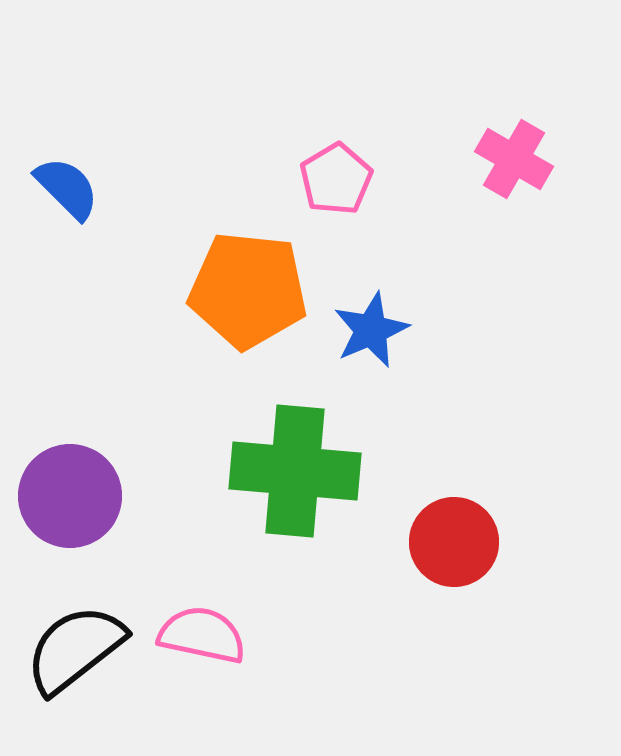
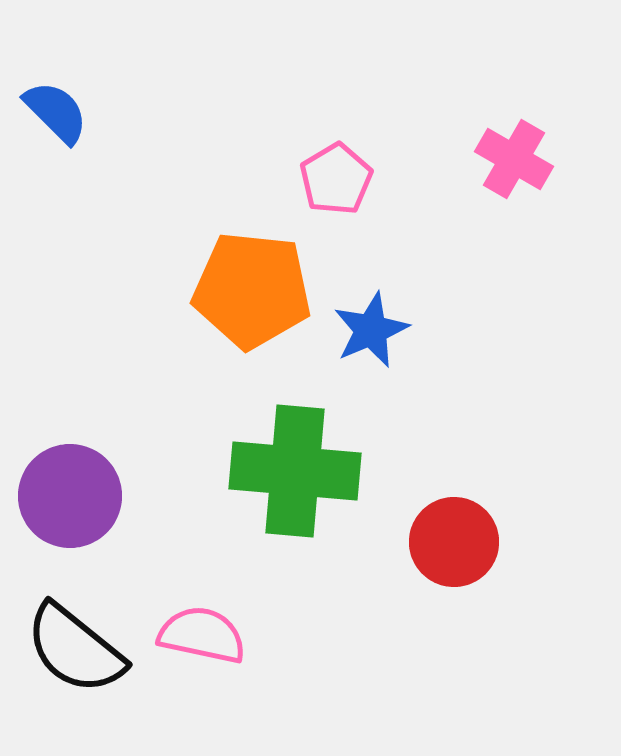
blue semicircle: moved 11 px left, 76 px up
orange pentagon: moved 4 px right
black semicircle: rotated 103 degrees counterclockwise
